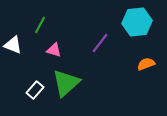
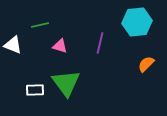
green line: rotated 48 degrees clockwise
purple line: rotated 25 degrees counterclockwise
pink triangle: moved 6 px right, 4 px up
orange semicircle: rotated 24 degrees counterclockwise
green triangle: rotated 24 degrees counterclockwise
white rectangle: rotated 48 degrees clockwise
